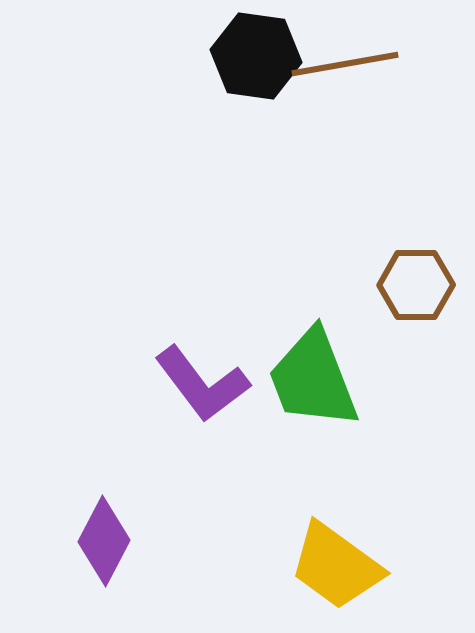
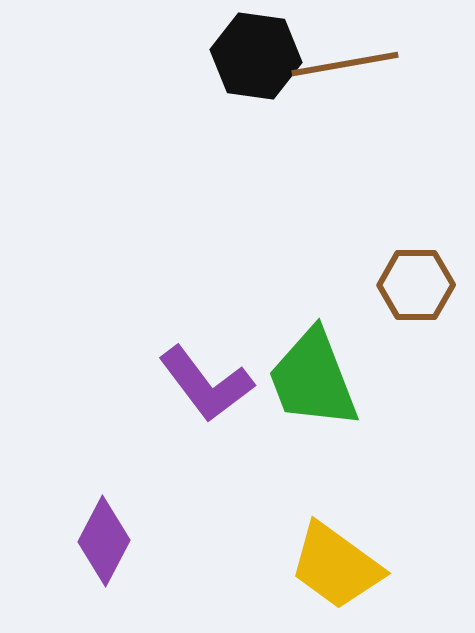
purple L-shape: moved 4 px right
